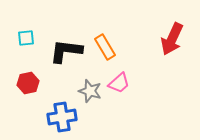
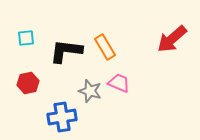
red arrow: rotated 24 degrees clockwise
pink trapezoid: rotated 115 degrees counterclockwise
